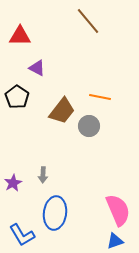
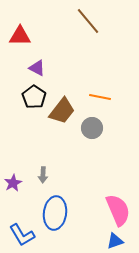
black pentagon: moved 17 px right
gray circle: moved 3 px right, 2 px down
